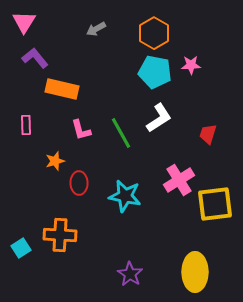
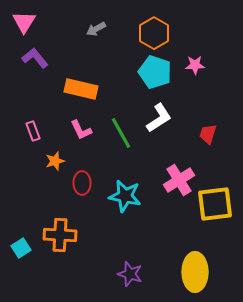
pink star: moved 4 px right
cyan pentagon: rotated 8 degrees clockwise
orange rectangle: moved 19 px right
pink rectangle: moved 7 px right, 6 px down; rotated 18 degrees counterclockwise
pink L-shape: rotated 10 degrees counterclockwise
red ellipse: moved 3 px right
purple star: rotated 15 degrees counterclockwise
